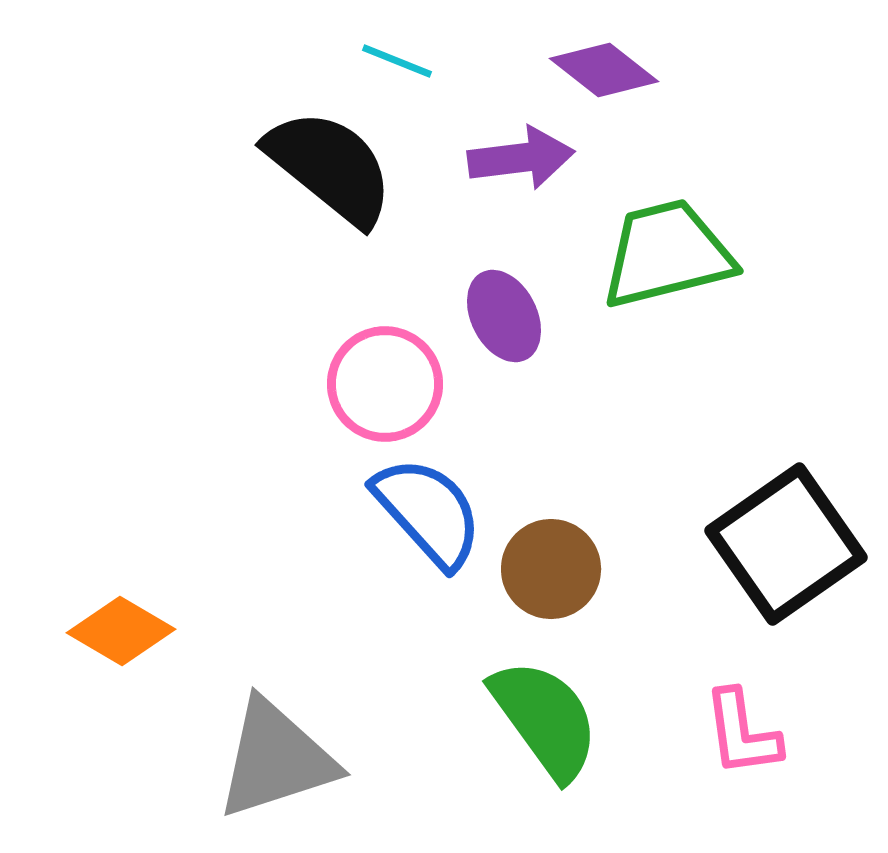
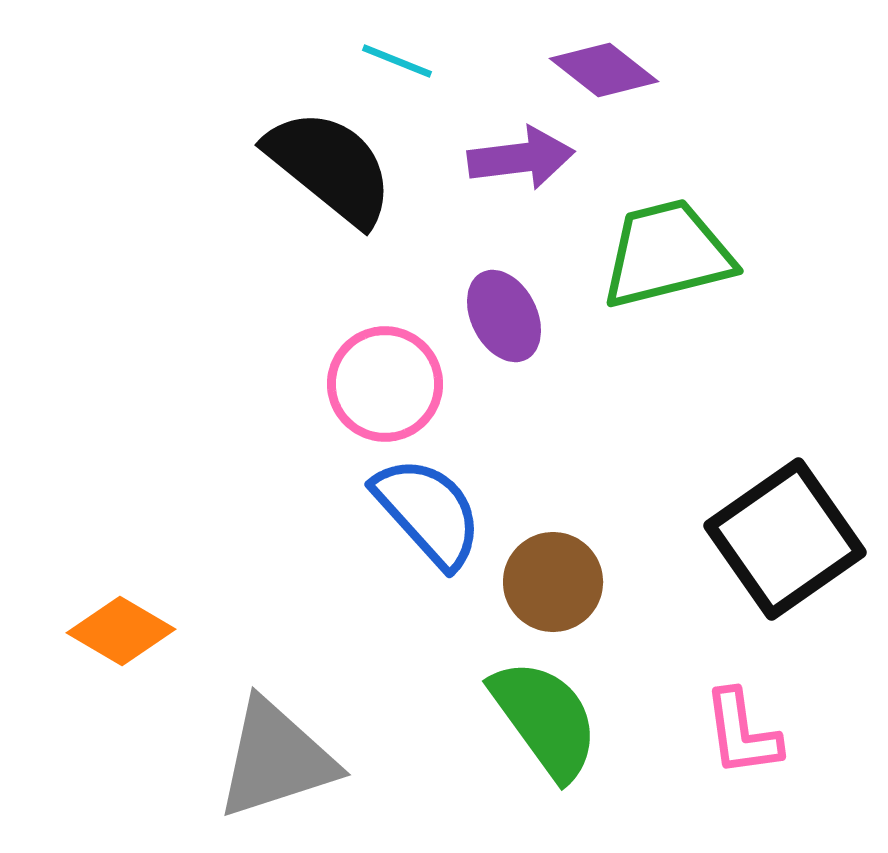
black square: moved 1 px left, 5 px up
brown circle: moved 2 px right, 13 px down
